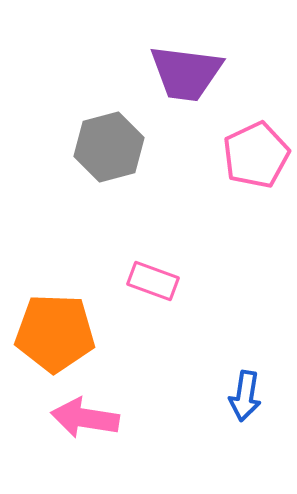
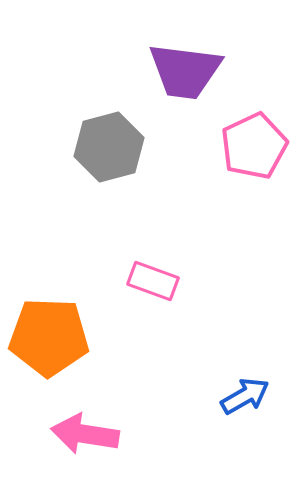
purple trapezoid: moved 1 px left, 2 px up
pink pentagon: moved 2 px left, 9 px up
orange pentagon: moved 6 px left, 4 px down
blue arrow: rotated 129 degrees counterclockwise
pink arrow: moved 16 px down
